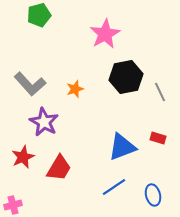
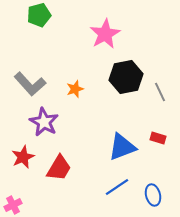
blue line: moved 3 px right
pink cross: rotated 12 degrees counterclockwise
